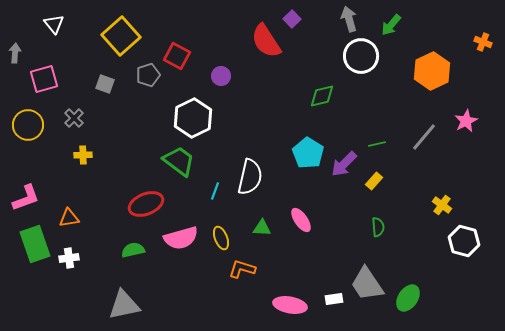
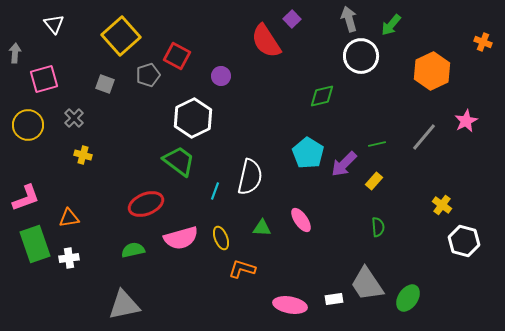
yellow cross at (83, 155): rotated 18 degrees clockwise
